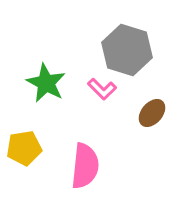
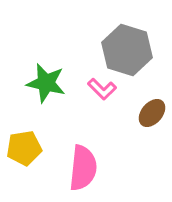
green star: rotated 15 degrees counterclockwise
pink semicircle: moved 2 px left, 2 px down
